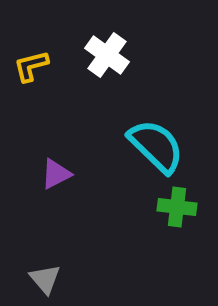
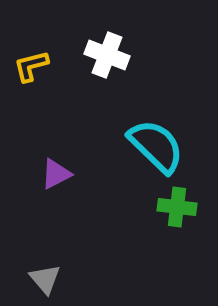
white cross: rotated 15 degrees counterclockwise
